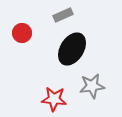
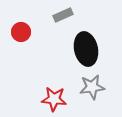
red circle: moved 1 px left, 1 px up
black ellipse: moved 14 px right; rotated 44 degrees counterclockwise
gray star: moved 1 px down
